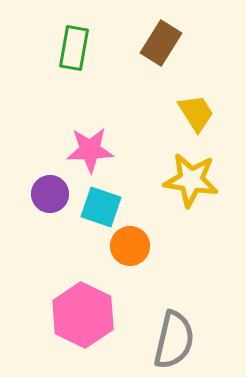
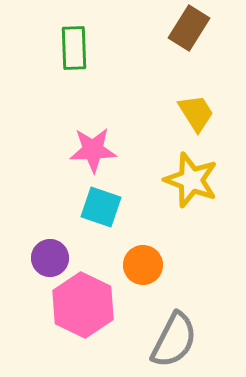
brown rectangle: moved 28 px right, 15 px up
green rectangle: rotated 12 degrees counterclockwise
pink star: moved 3 px right
yellow star: rotated 12 degrees clockwise
purple circle: moved 64 px down
orange circle: moved 13 px right, 19 px down
pink hexagon: moved 10 px up
gray semicircle: rotated 14 degrees clockwise
